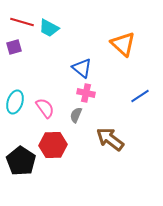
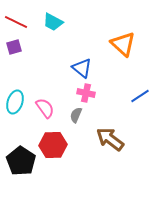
red line: moved 6 px left; rotated 10 degrees clockwise
cyan trapezoid: moved 4 px right, 6 px up
